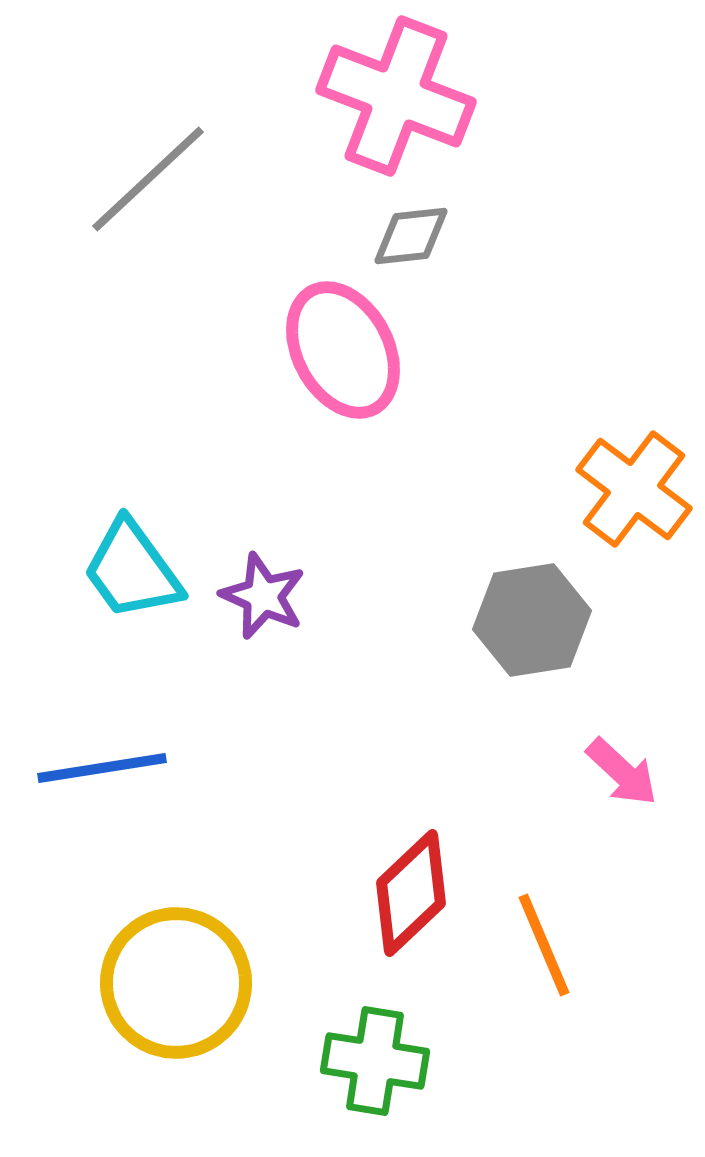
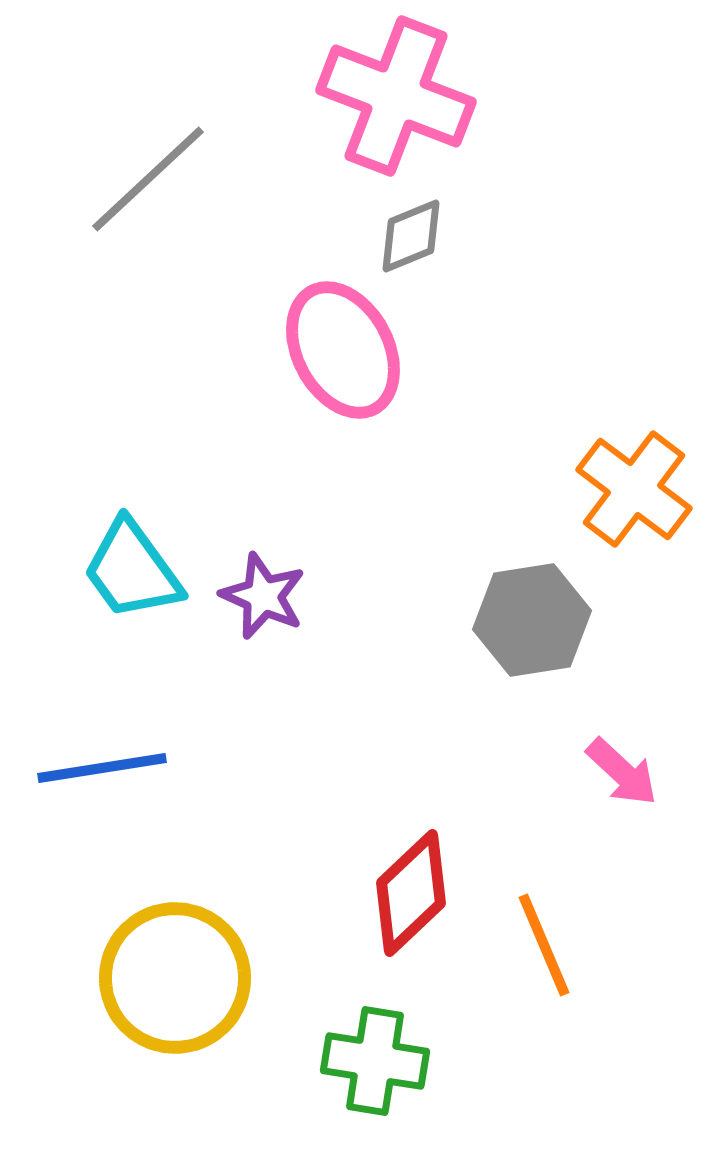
gray diamond: rotated 16 degrees counterclockwise
yellow circle: moved 1 px left, 5 px up
